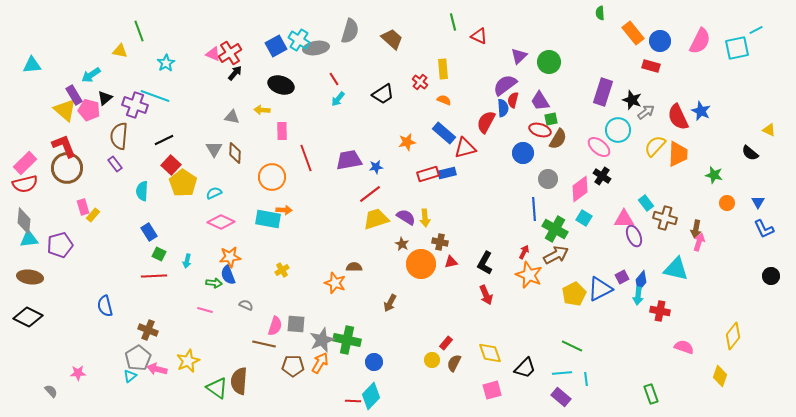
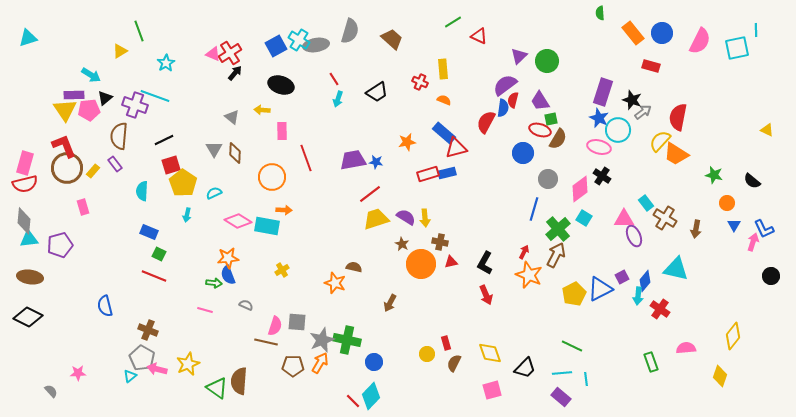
green line at (453, 22): rotated 72 degrees clockwise
cyan line at (756, 30): rotated 64 degrees counterclockwise
blue circle at (660, 41): moved 2 px right, 8 px up
gray ellipse at (316, 48): moved 3 px up
yellow triangle at (120, 51): rotated 42 degrees counterclockwise
green circle at (549, 62): moved 2 px left, 1 px up
cyan triangle at (32, 65): moved 4 px left, 27 px up; rotated 12 degrees counterclockwise
cyan arrow at (91, 75): rotated 114 degrees counterclockwise
red cross at (420, 82): rotated 14 degrees counterclockwise
black trapezoid at (383, 94): moved 6 px left, 2 px up
purple rectangle at (74, 95): rotated 60 degrees counterclockwise
cyan arrow at (338, 99): rotated 21 degrees counterclockwise
blue semicircle at (503, 108): rotated 12 degrees clockwise
yellow triangle at (65, 110): rotated 15 degrees clockwise
pink pentagon at (89, 110): rotated 20 degrees counterclockwise
blue star at (701, 111): moved 102 px left, 7 px down
gray arrow at (646, 112): moved 3 px left
gray triangle at (232, 117): rotated 28 degrees clockwise
red semicircle at (678, 117): rotated 36 degrees clockwise
yellow triangle at (769, 130): moved 2 px left
yellow semicircle at (655, 146): moved 5 px right, 5 px up
pink ellipse at (599, 147): rotated 25 degrees counterclockwise
red triangle at (465, 148): moved 9 px left
black semicircle at (750, 153): moved 2 px right, 28 px down
orange trapezoid at (678, 154): moved 2 px left; rotated 120 degrees clockwise
purple trapezoid at (349, 160): moved 4 px right
pink rectangle at (25, 163): rotated 30 degrees counterclockwise
red square at (171, 165): rotated 30 degrees clockwise
blue star at (376, 167): moved 5 px up; rotated 16 degrees clockwise
blue triangle at (758, 202): moved 24 px left, 23 px down
blue line at (534, 209): rotated 20 degrees clockwise
yellow rectangle at (93, 215): moved 44 px up
brown cross at (665, 218): rotated 15 degrees clockwise
cyan rectangle at (268, 219): moved 1 px left, 7 px down
pink diamond at (221, 222): moved 17 px right, 1 px up; rotated 8 degrees clockwise
green cross at (555, 229): moved 3 px right; rotated 20 degrees clockwise
blue rectangle at (149, 232): rotated 36 degrees counterclockwise
pink arrow at (699, 242): moved 54 px right
brown arrow at (556, 255): rotated 35 degrees counterclockwise
orange star at (230, 257): moved 2 px left, 1 px down
cyan arrow at (187, 261): moved 46 px up
brown semicircle at (354, 267): rotated 14 degrees clockwise
red line at (154, 276): rotated 25 degrees clockwise
blue diamond at (641, 281): moved 4 px right
red cross at (660, 311): moved 2 px up; rotated 24 degrees clockwise
gray square at (296, 324): moved 1 px right, 2 px up
red rectangle at (446, 343): rotated 56 degrees counterclockwise
brown line at (264, 344): moved 2 px right, 2 px up
pink semicircle at (684, 347): moved 2 px right, 1 px down; rotated 24 degrees counterclockwise
gray pentagon at (138, 358): moved 4 px right; rotated 10 degrees counterclockwise
yellow circle at (432, 360): moved 5 px left, 6 px up
yellow star at (188, 361): moved 3 px down
green rectangle at (651, 394): moved 32 px up
red line at (353, 401): rotated 42 degrees clockwise
